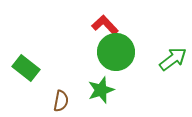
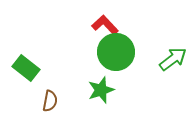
brown semicircle: moved 11 px left
